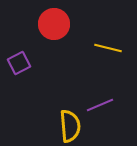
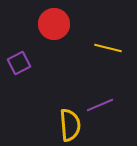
yellow semicircle: moved 1 px up
